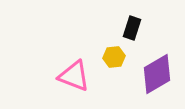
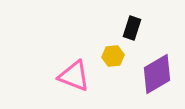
yellow hexagon: moved 1 px left, 1 px up
